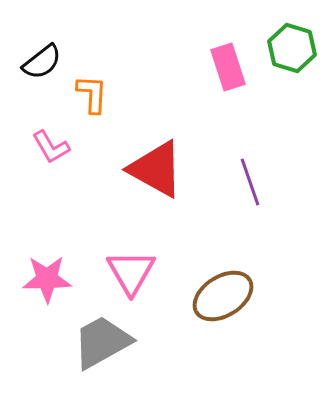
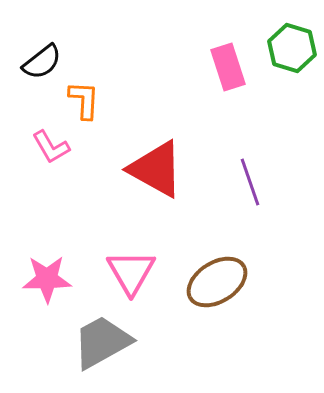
orange L-shape: moved 8 px left, 6 px down
brown ellipse: moved 6 px left, 14 px up
